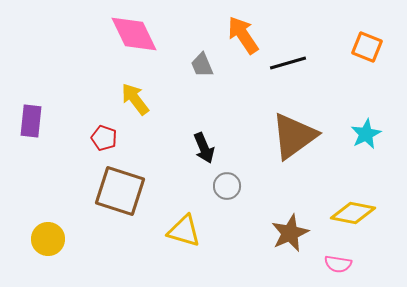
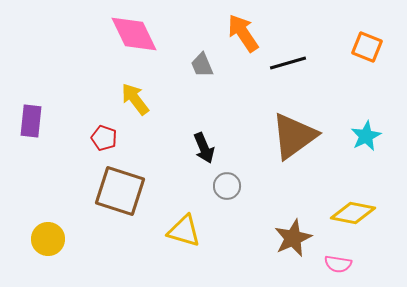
orange arrow: moved 2 px up
cyan star: moved 2 px down
brown star: moved 3 px right, 5 px down
